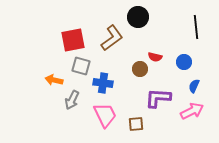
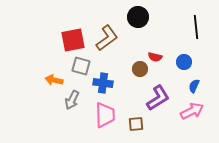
brown L-shape: moved 5 px left
purple L-shape: rotated 144 degrees clockwise
pink trapezoid: rotated 24 degrees clockwise
